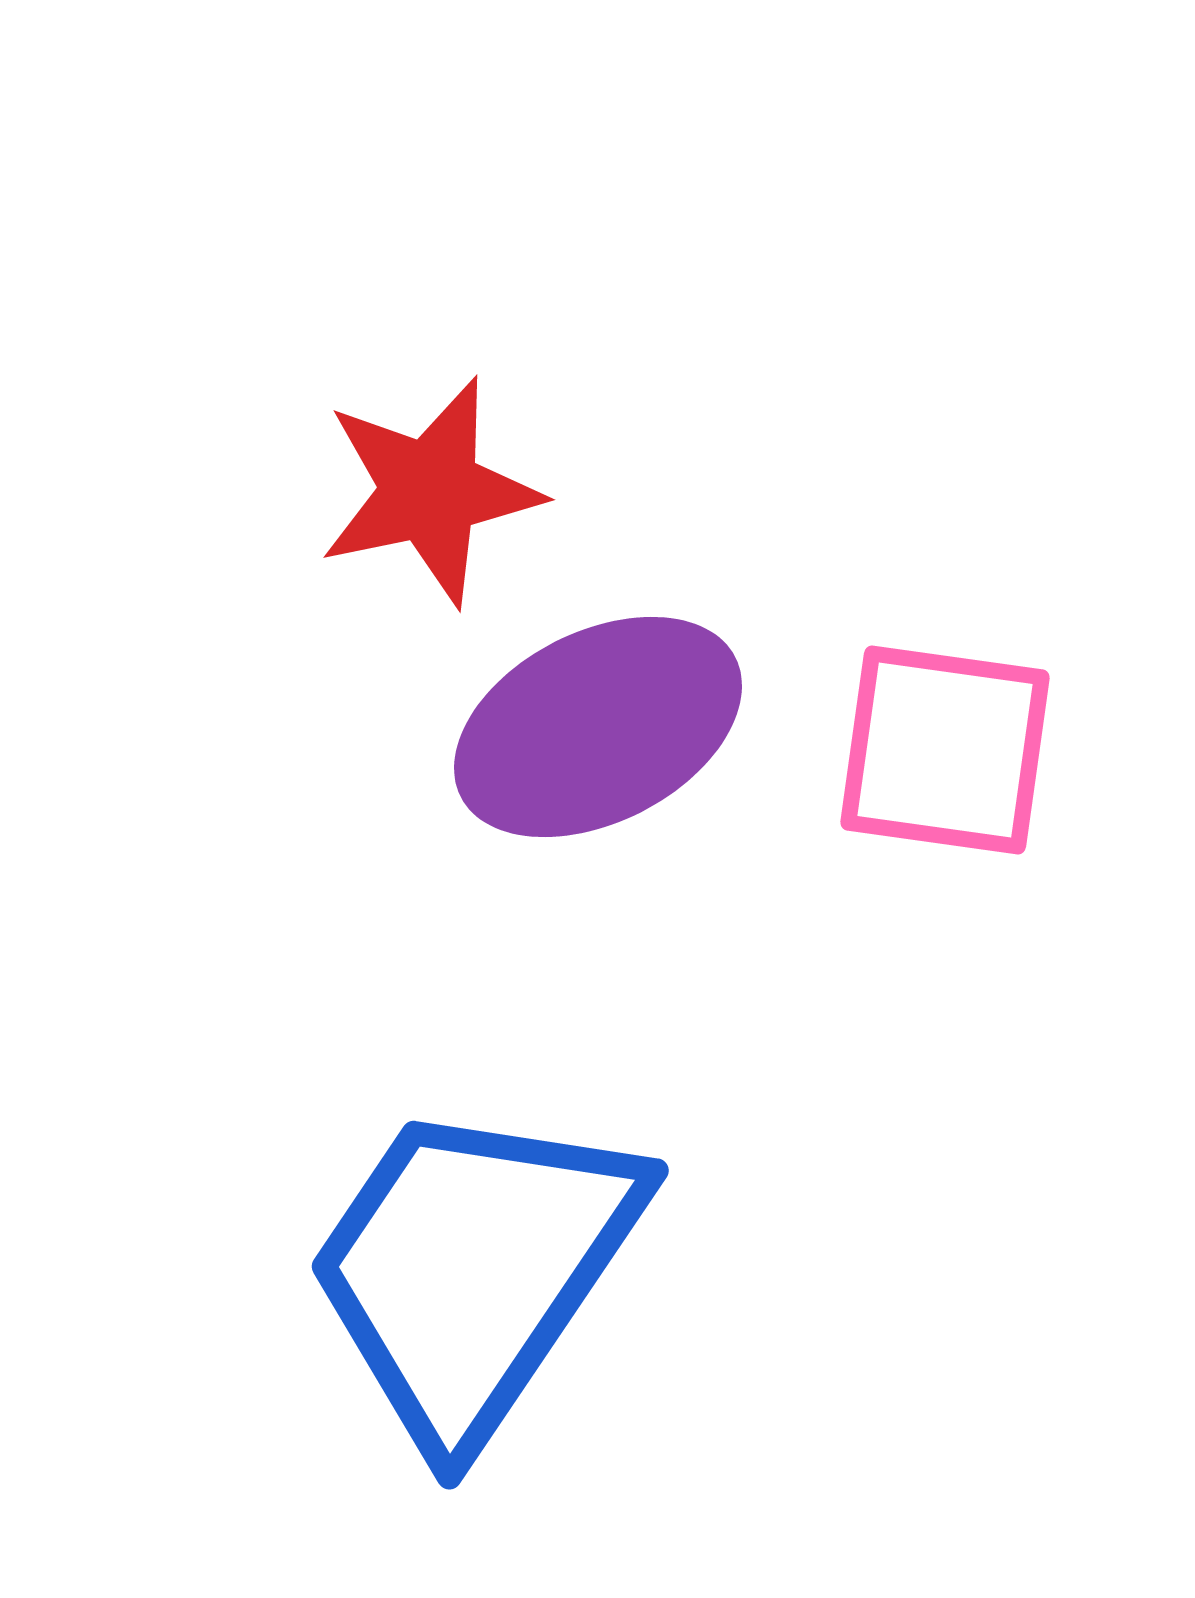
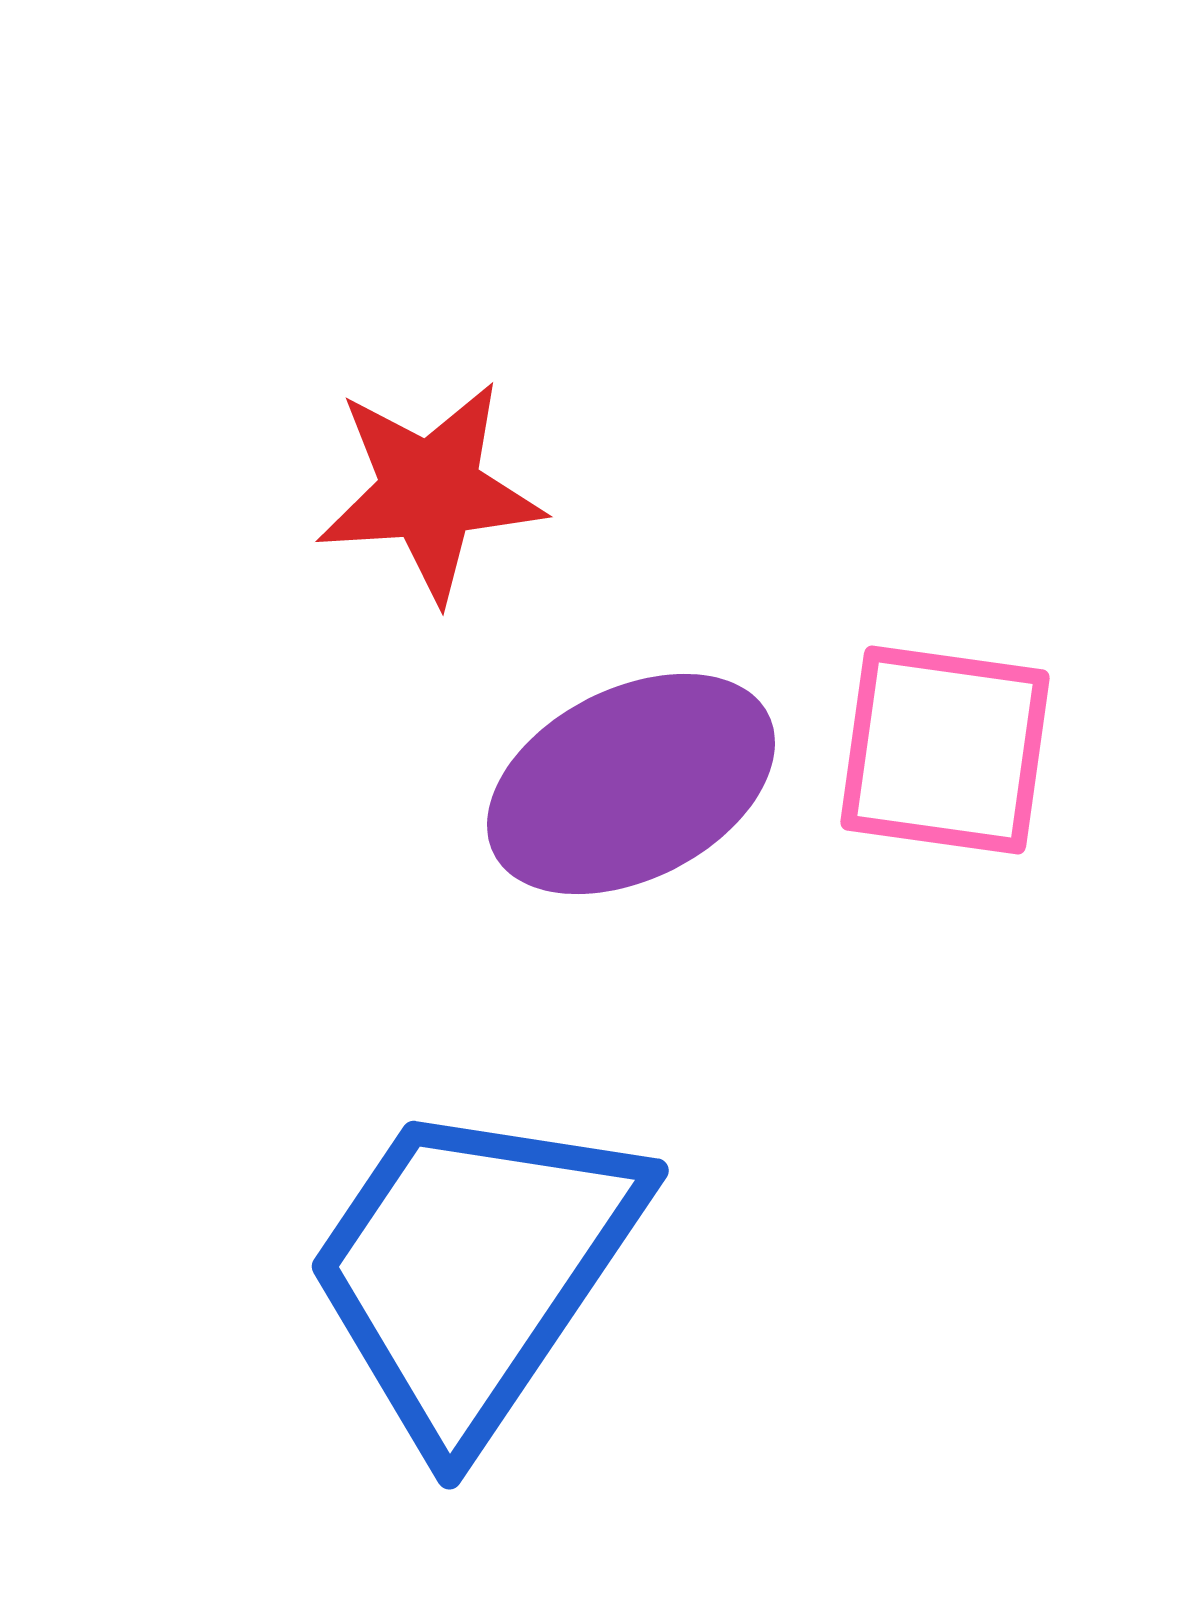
red star: rotated 8 degrees clockwise
purple ellipse: moved 33 px right, 57 px down
